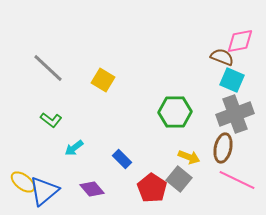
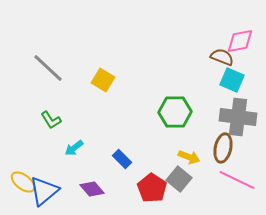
gray cross: moved 3 px right, 3 px down; rotated 27 degrees clockwise
green L-shape: rotated 20 degrees clockwise
